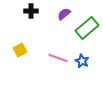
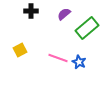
blue star: moved 3 px left, 1 px down
